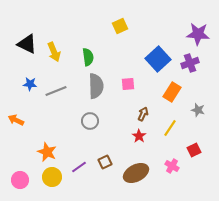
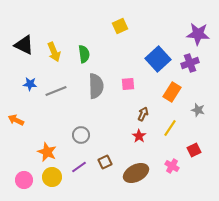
black triangle: moved 3 px left, 1 px down
green semicircle: moved 4 px left, 3 px up
gray circle: moved 9 px left, 14 px down
pink circle: moved 4 px right
